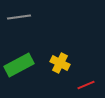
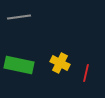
green rectangle: rotated 40 degrees clockwise
red line: moved 12 px up; rotated 54 degrees counterclockwise
